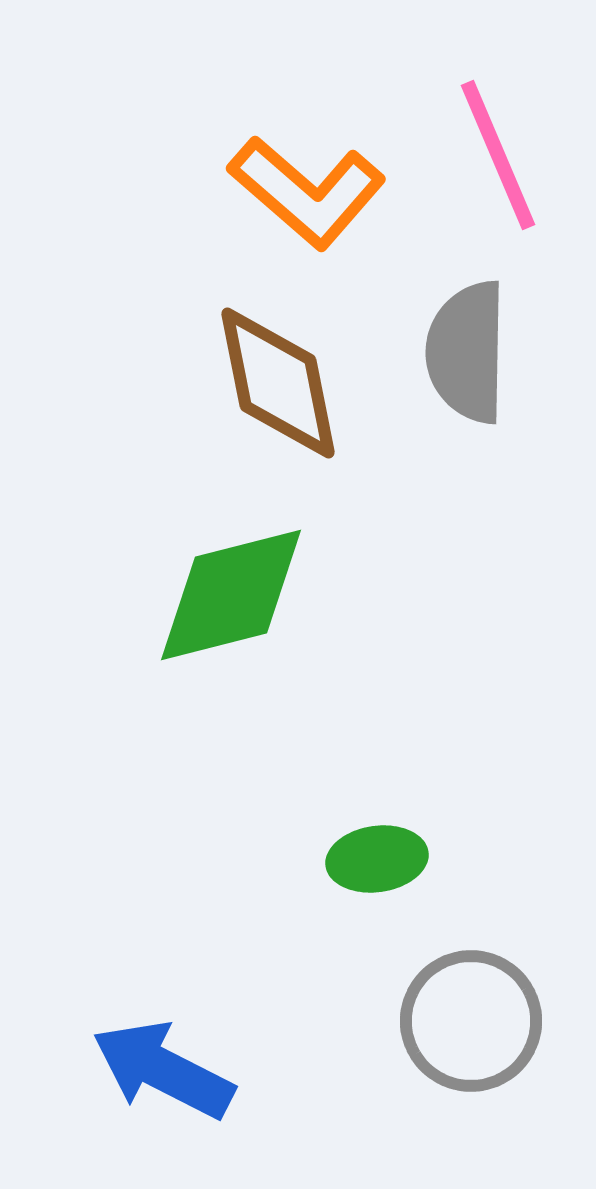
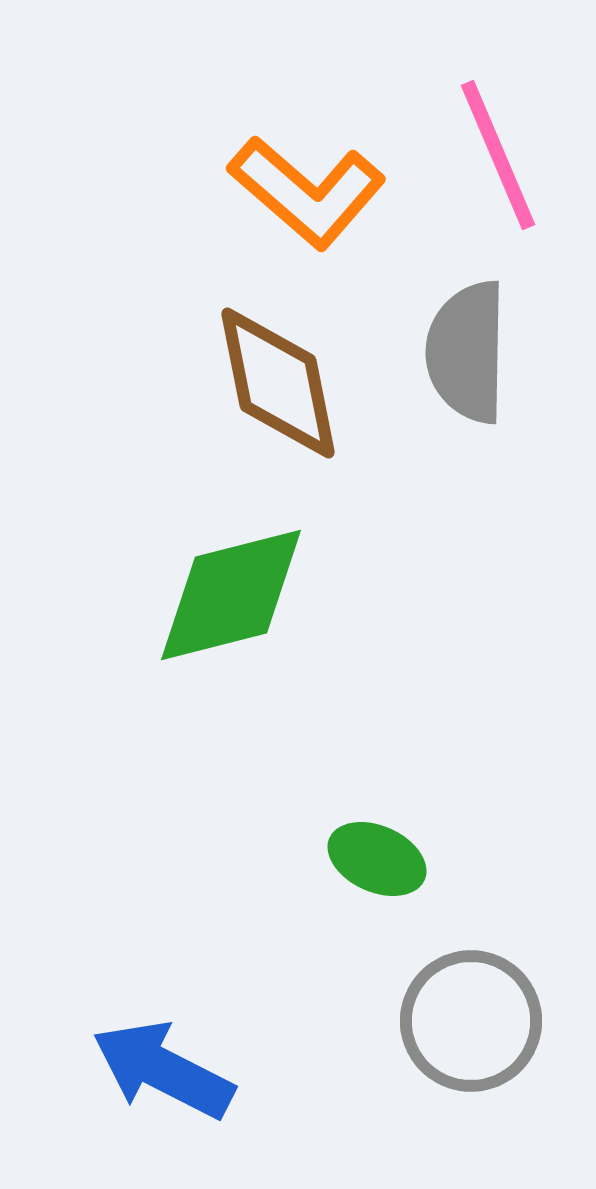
green ellipse: rotated 32 degrees clockwise
